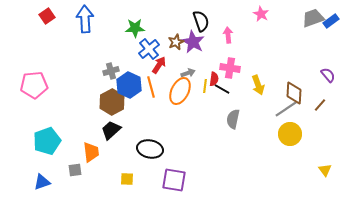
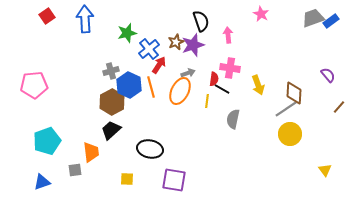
green star: moved 8 px left, 5 px down; rotated 12 degrees counterclockwise
purple star: moved 3 px down; rotated 25 degrees clockwise
yellow line: moved 2 px right, 15 px down
brown line: moved 19 px right, 2 px down
